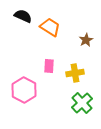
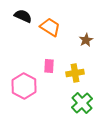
pink hexagon: moved 4 px up
